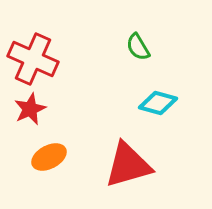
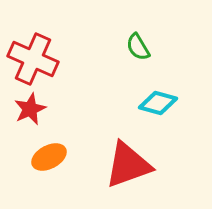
red triangle: rotated 4 degrees counterclockwise
